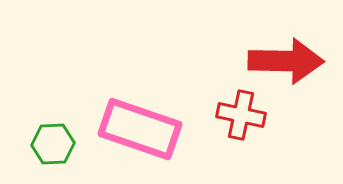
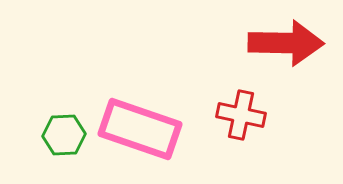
red arrow: moved 18 px up
green hexagon: moved 11 px right, 9 px up
